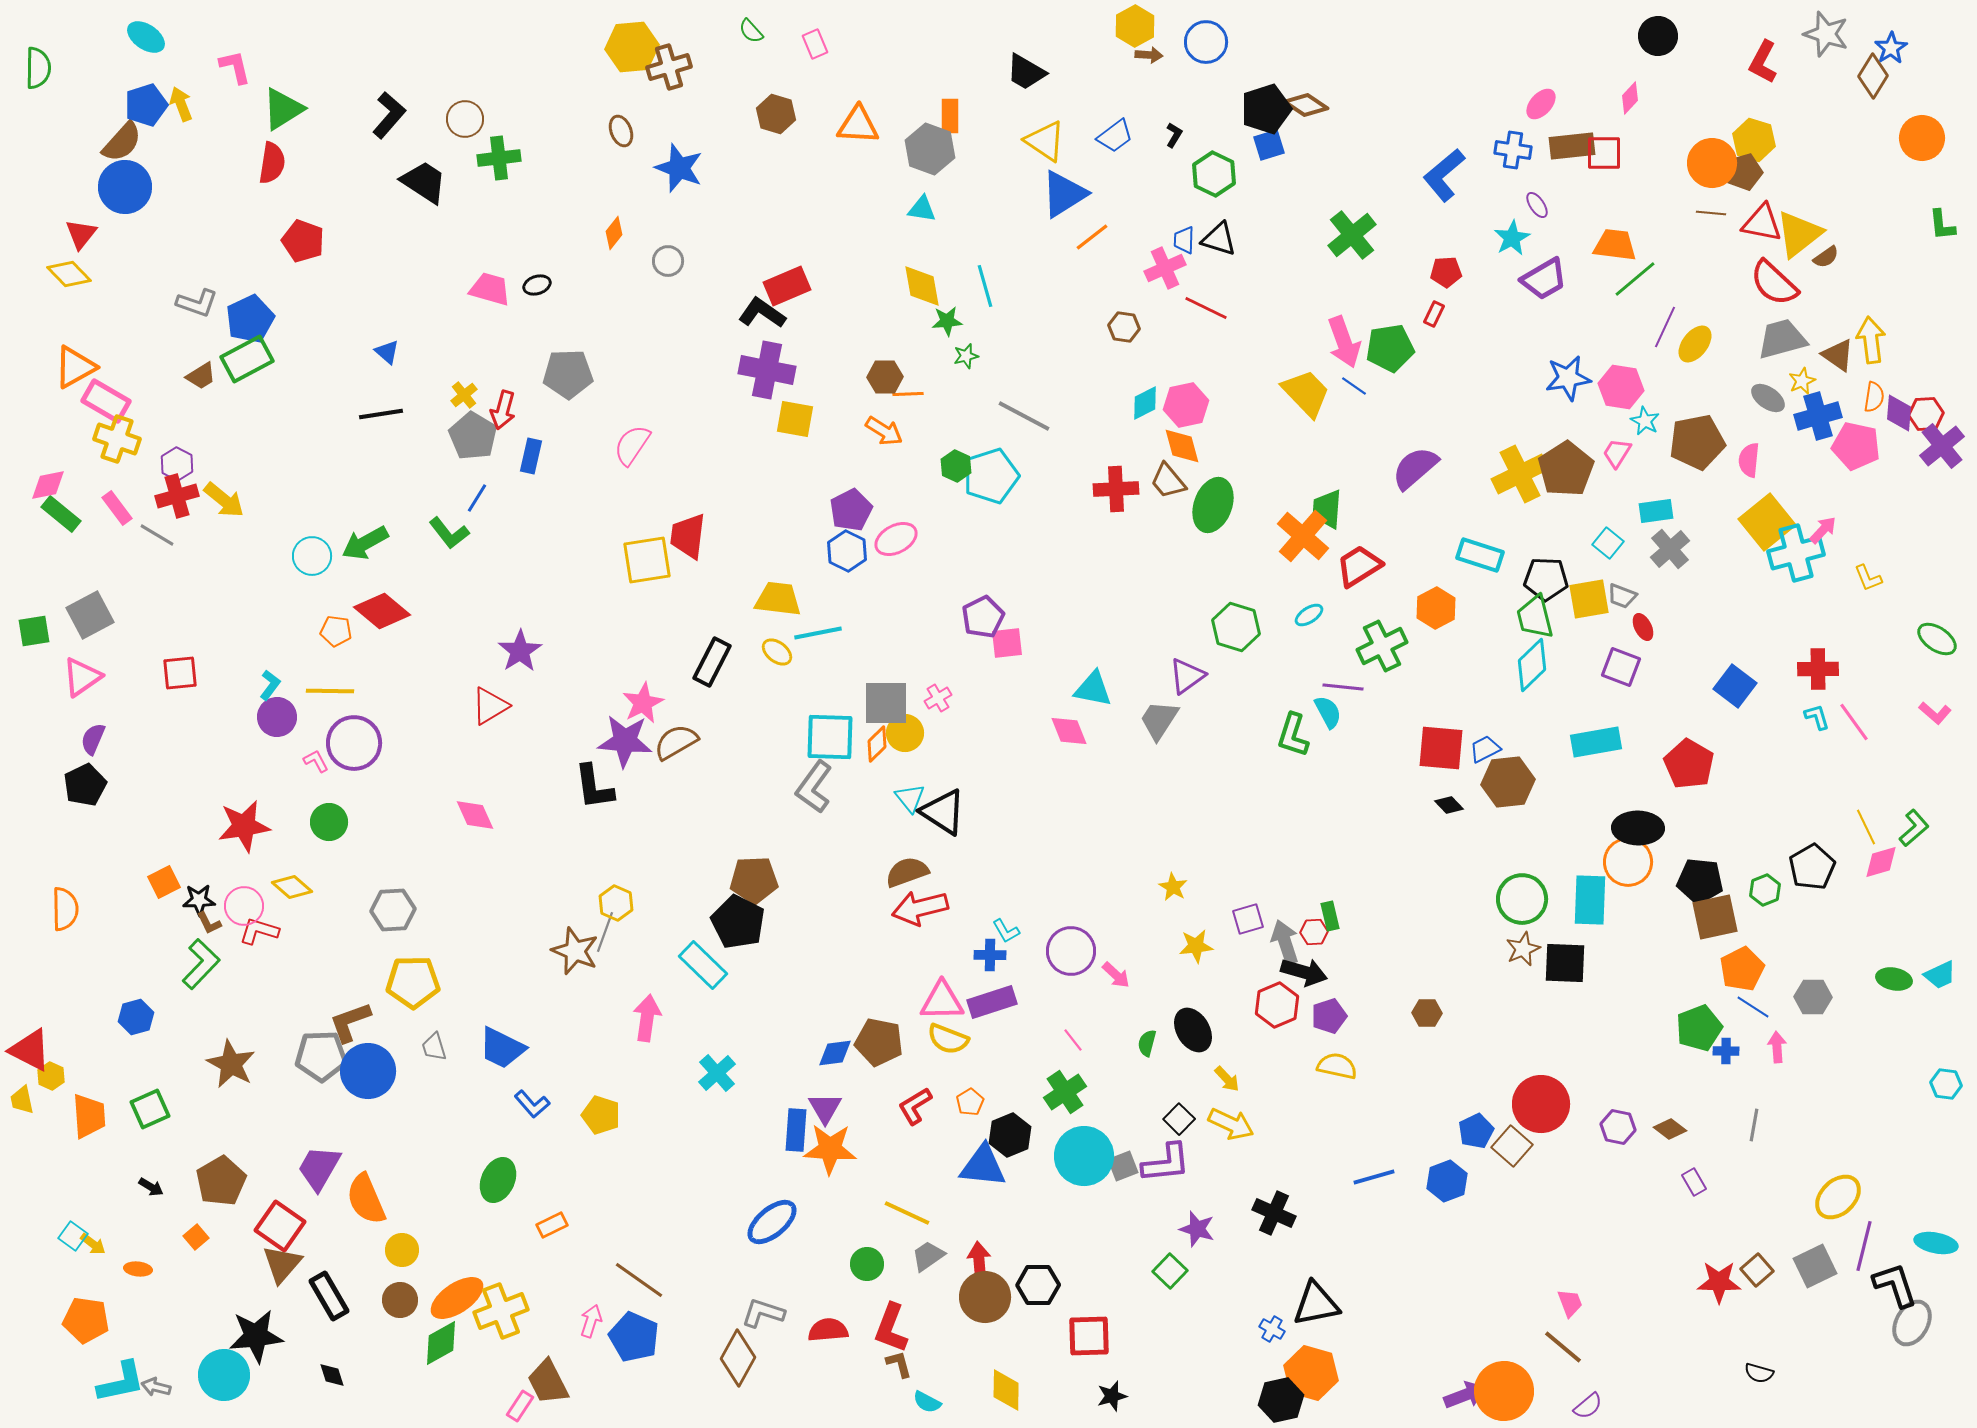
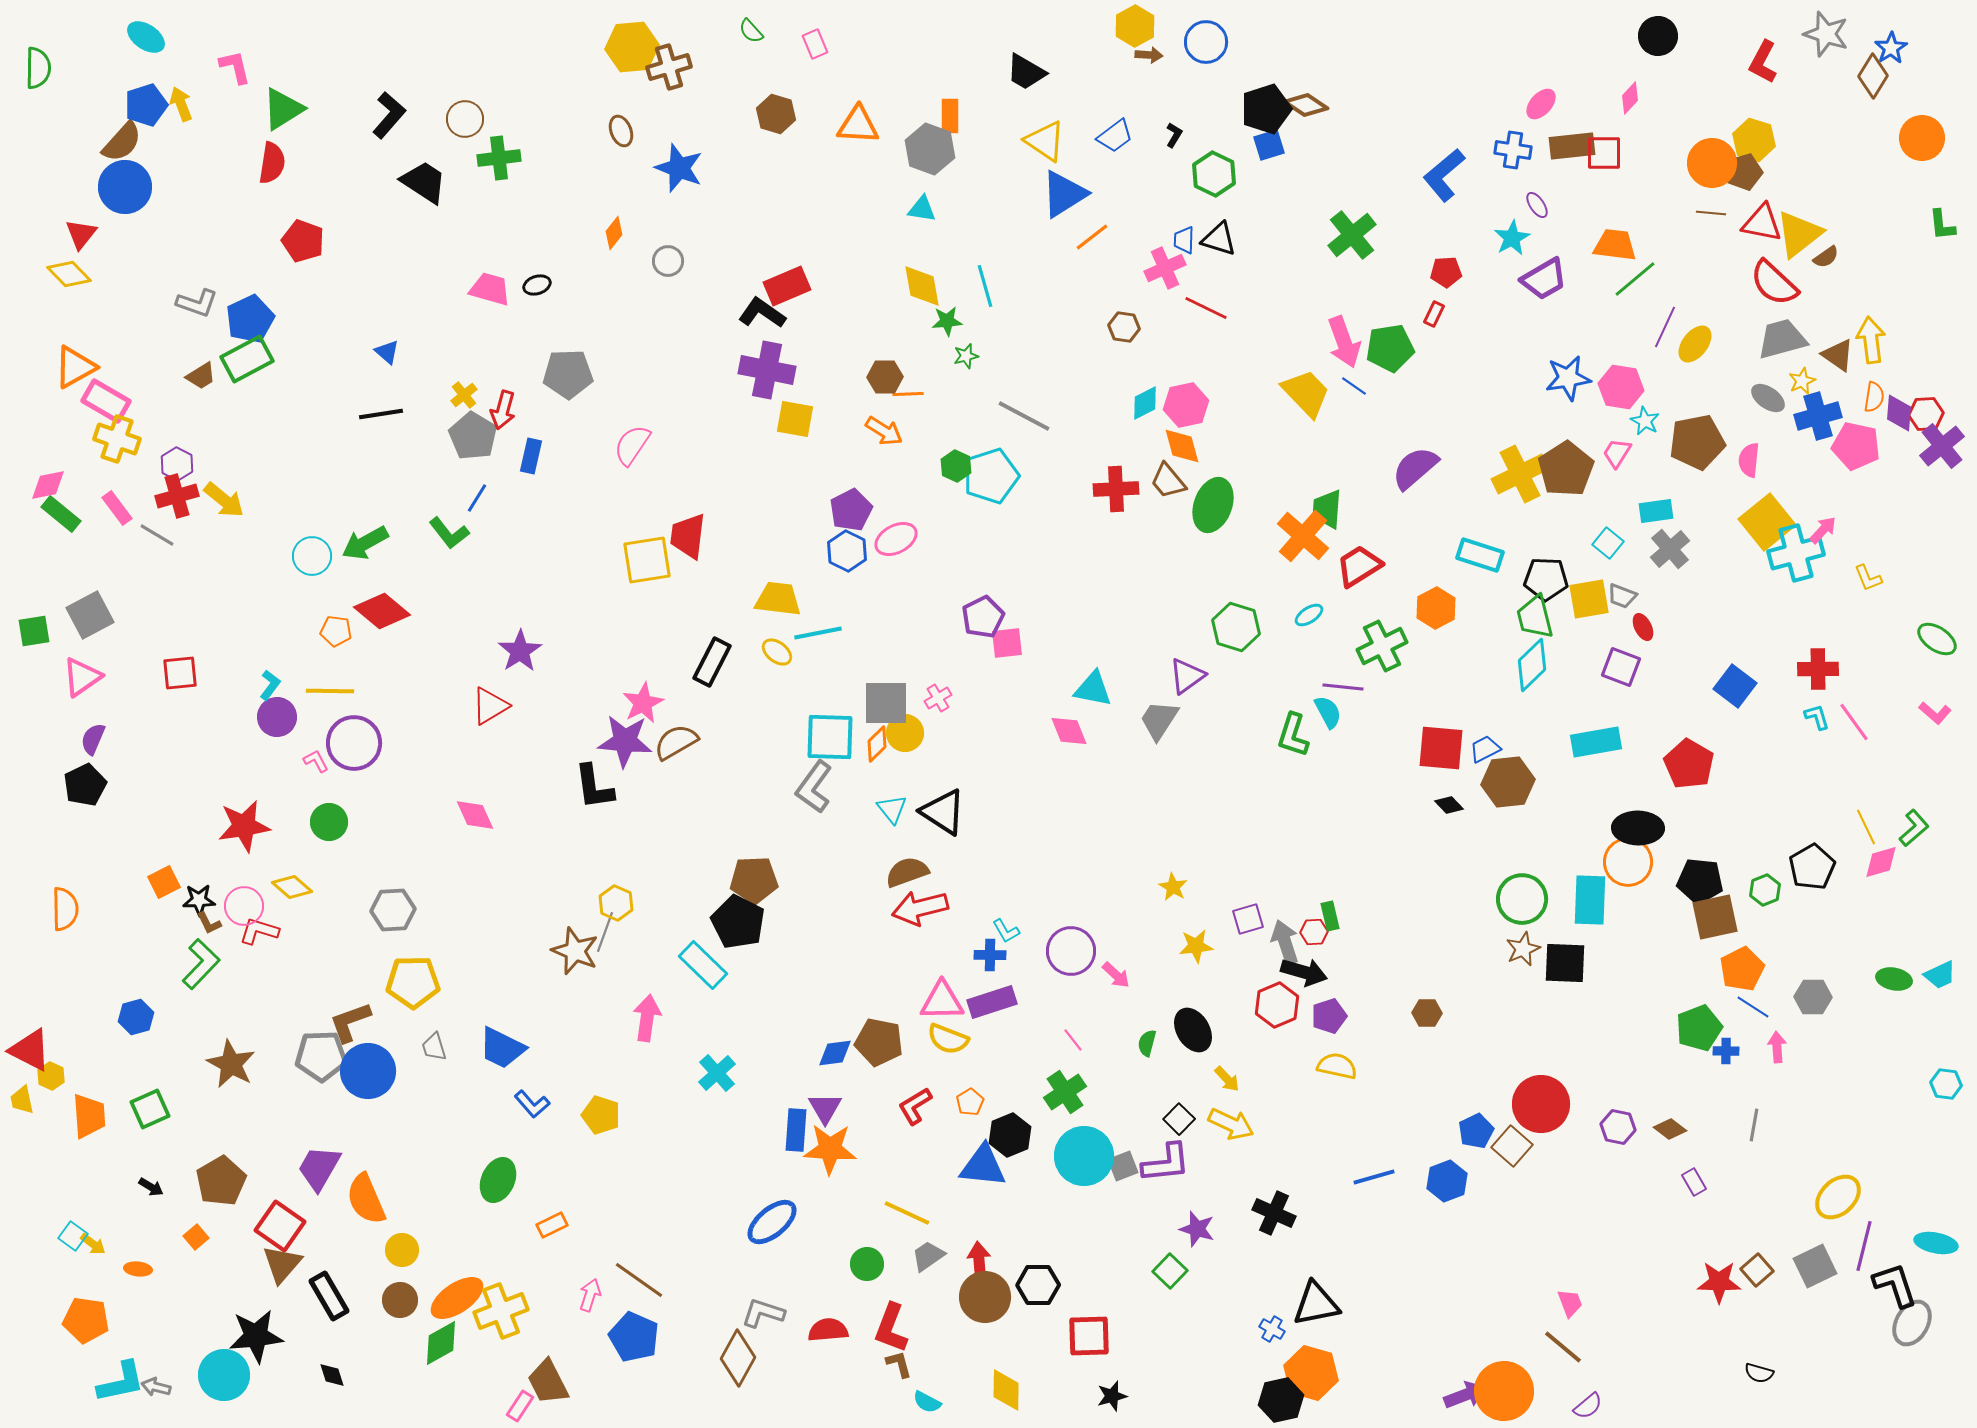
cyan triangle at (910, 798): moved 18 px left, 11 px down
pink arrow at (591, 1321): moved 1 px left, 26 px up
